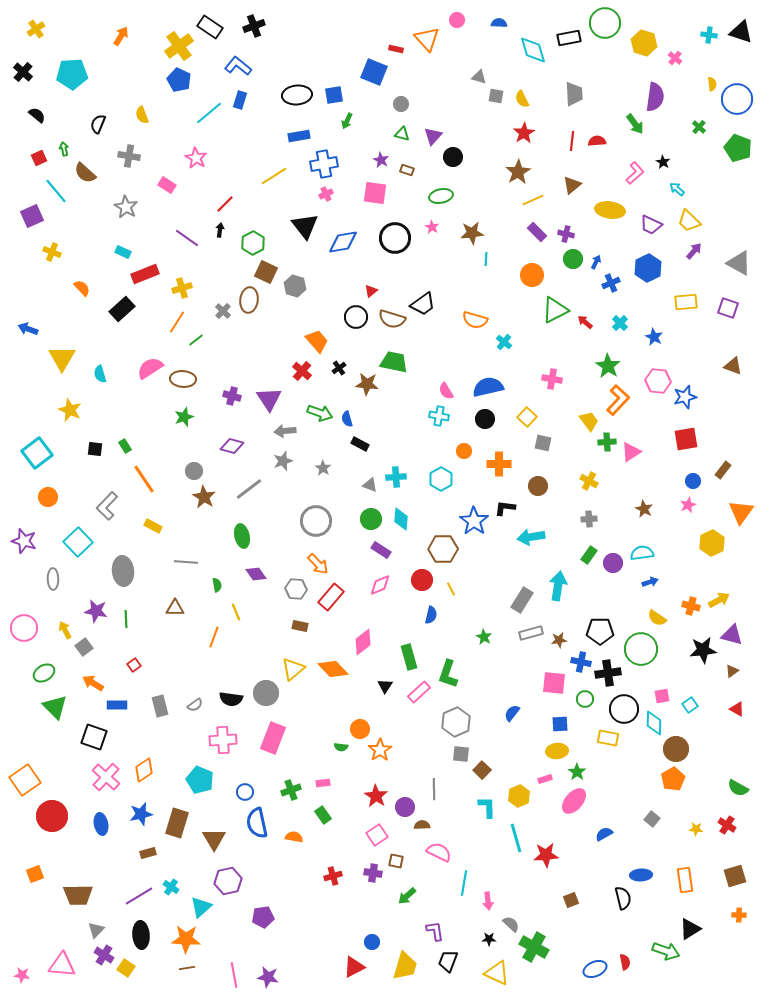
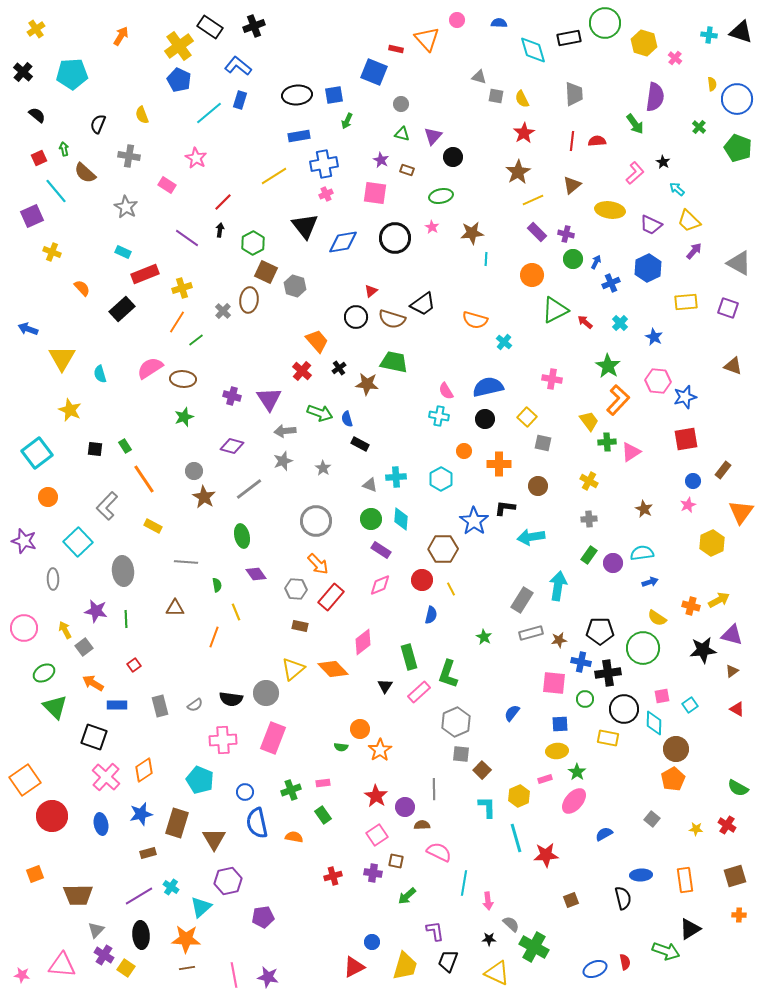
red line at (225, 204): moved 2 px left, 2 px up
green circle at (641, 649): moved 2 px right, 1 px up
